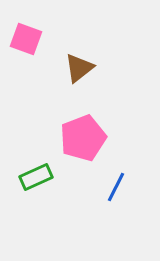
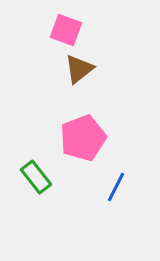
pink square: moved 40 px right, 9 px up
brown triangle: moved 1 px down
green rectangle: rotated 76 degrees clockwise
